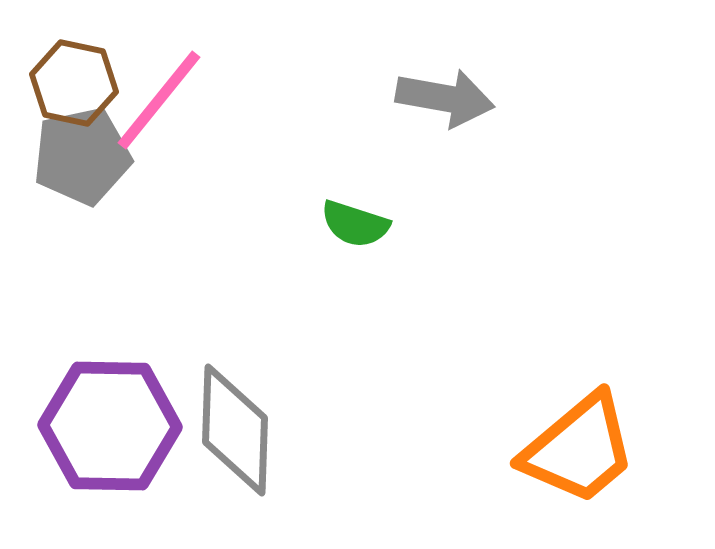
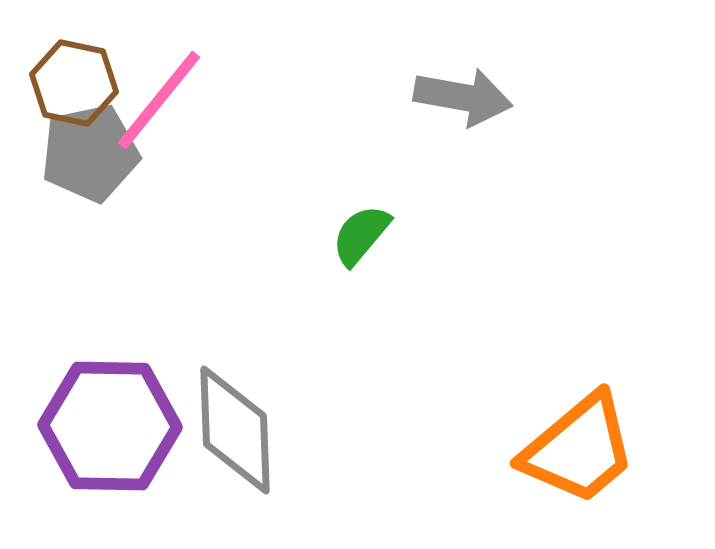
gray arrow: moved 18 px right, 1 px up
gray pentagon: moved 8 px right, 3 px up
green semicircle: moved 6 px right, 11 px down; rotated 112 degrees clockwise
gray diamond: rotated 4 degrees counterclockwise
